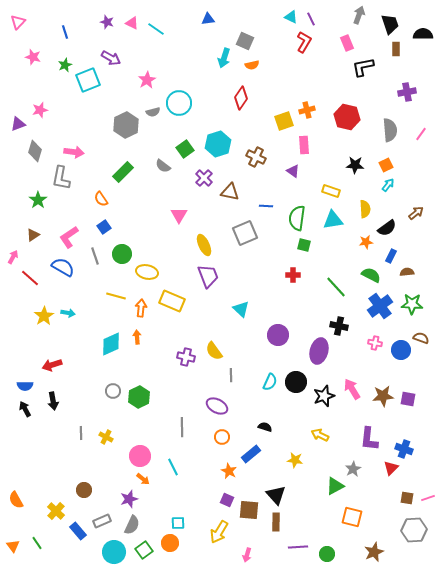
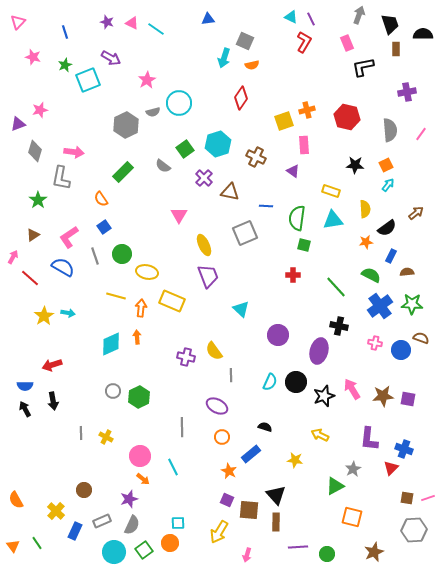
blue rectangle at (78, 531): moved 3 px left; rotated 66 degrees clockwise
